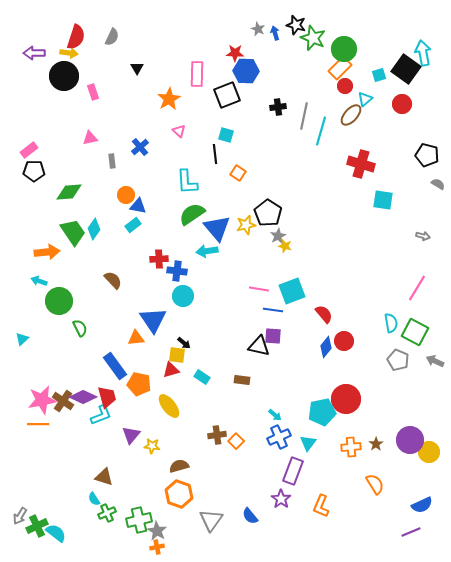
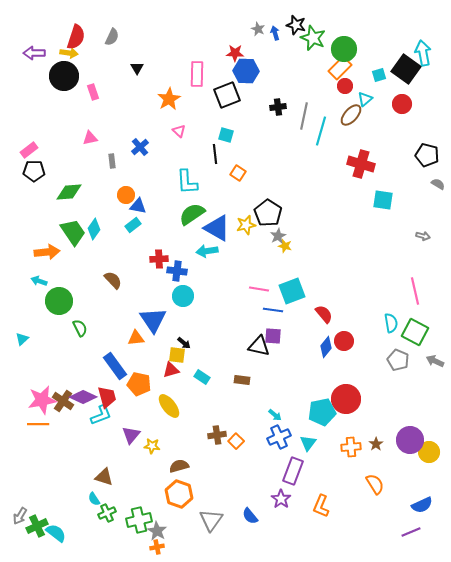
blue triangle at (217, 228): rotated 20 degrees counterclockwise
pink line at (417, 288): moved 2 px left, 3 px down; rotated 44 degrees counterclockwise
